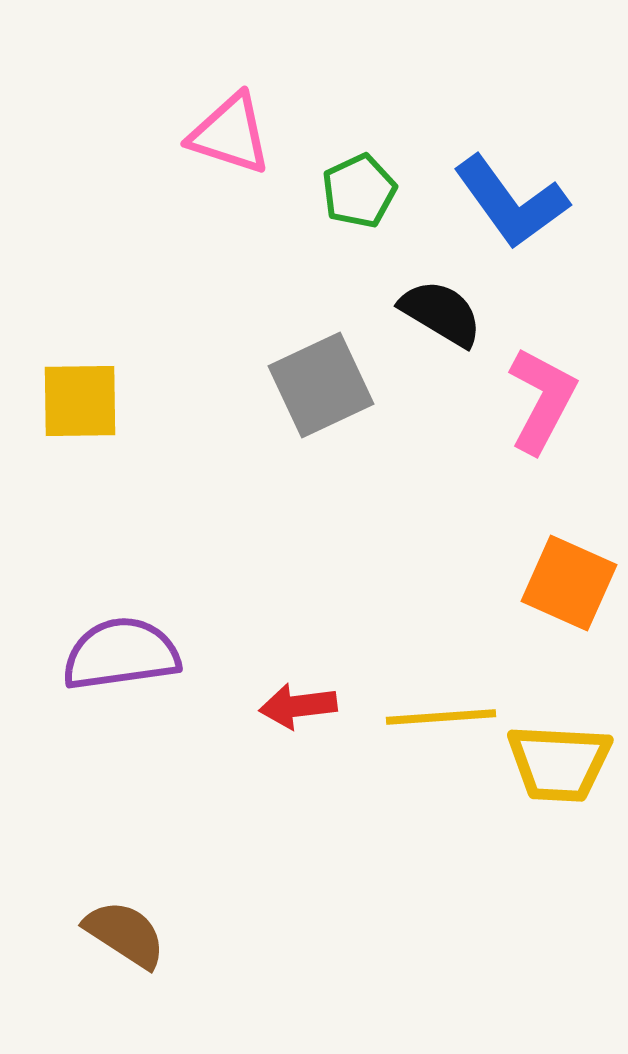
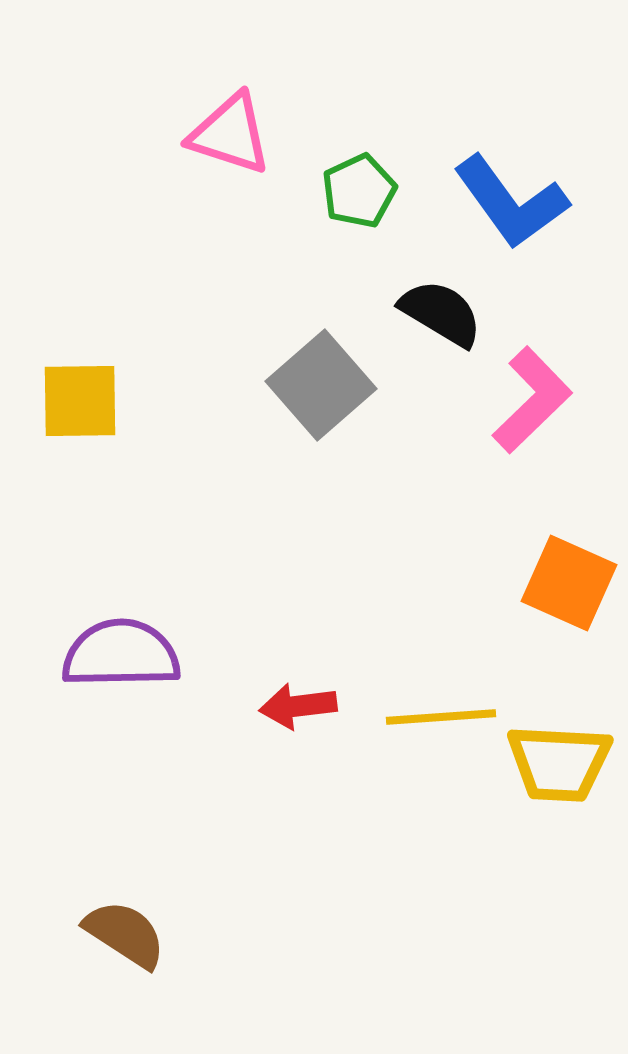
gray square: rotated 16 degrees counterclockwise
pink L-shape: moved 10 px left; rotated 18 degrees clockwise
purple semicircle: rotated 7 degrees clockwise
